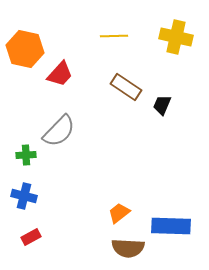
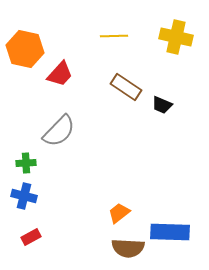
black trapezoid: rotated 90 degrees counterclockwise
green cross: moved 8 px down
blue rectangle: moved 1 px left, 6 px down
